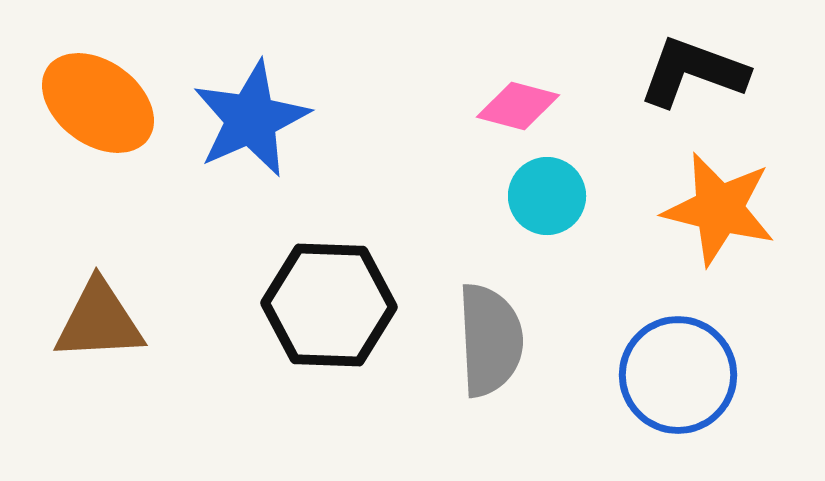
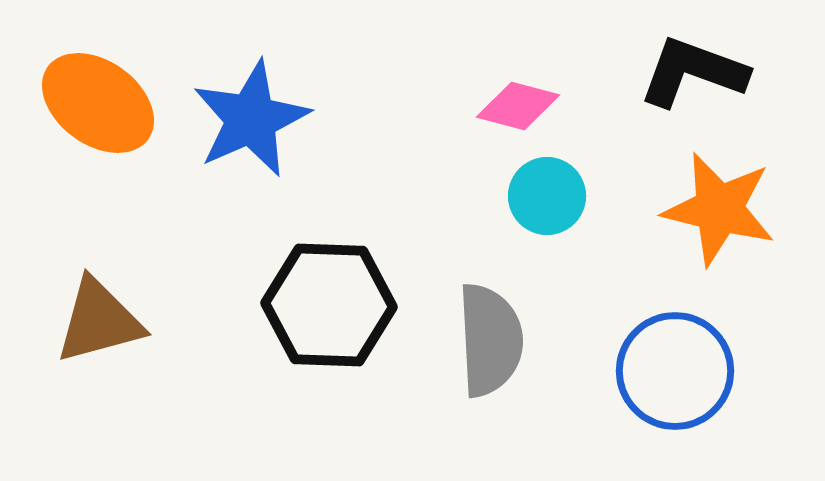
brown triangle: rotated 12 degrees counterclockwise
blue circle: moved 3 px left, 4 px up
